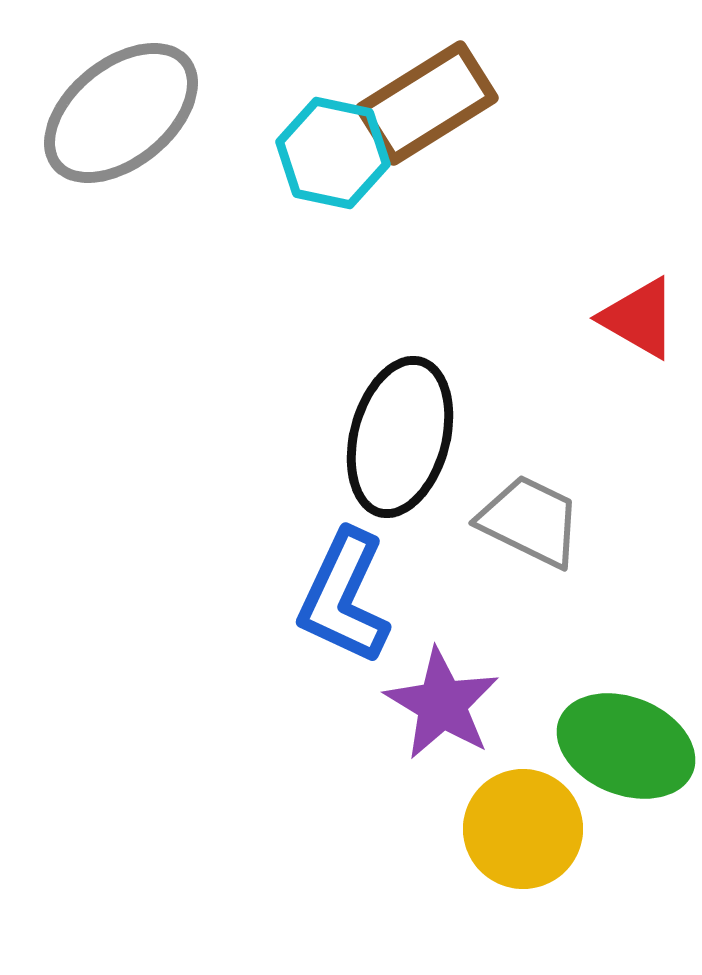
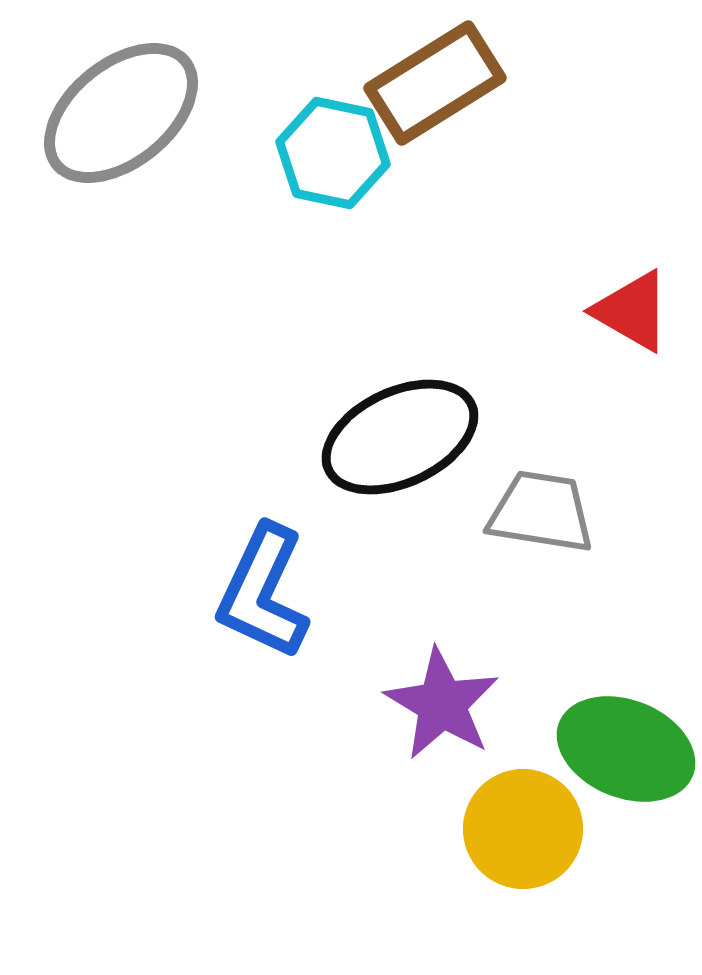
brown rectangle: moved 8 px right, 20 px up
red triangle: moved 7 px left, 7 px up
black ellipse: rotated 50 degrees clockwise
gray trapezoid: moved 11 px right, 9 px up; rotated 17 degrees counterclockwise
blue L-shape: moved 81 px left, 5 px up
green ellipse: moved 3 px down
